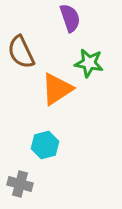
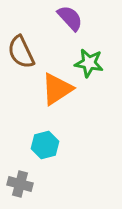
purple semicircle: rotated 24 degrees counterclockwise
